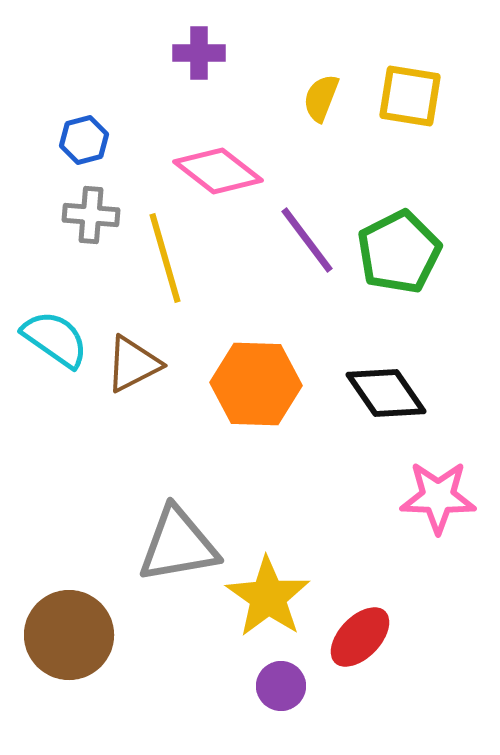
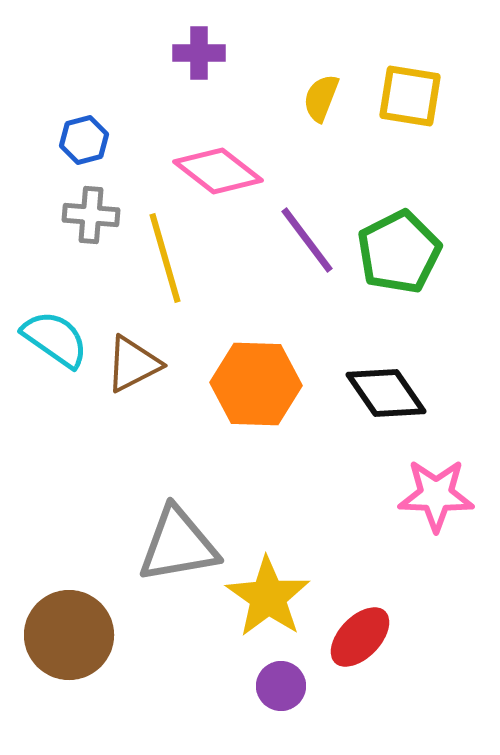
pink star: moved 2 px left, 2 px up
